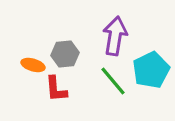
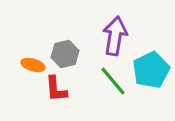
gray hexagon: rotated 8 degrees counterclockwise
